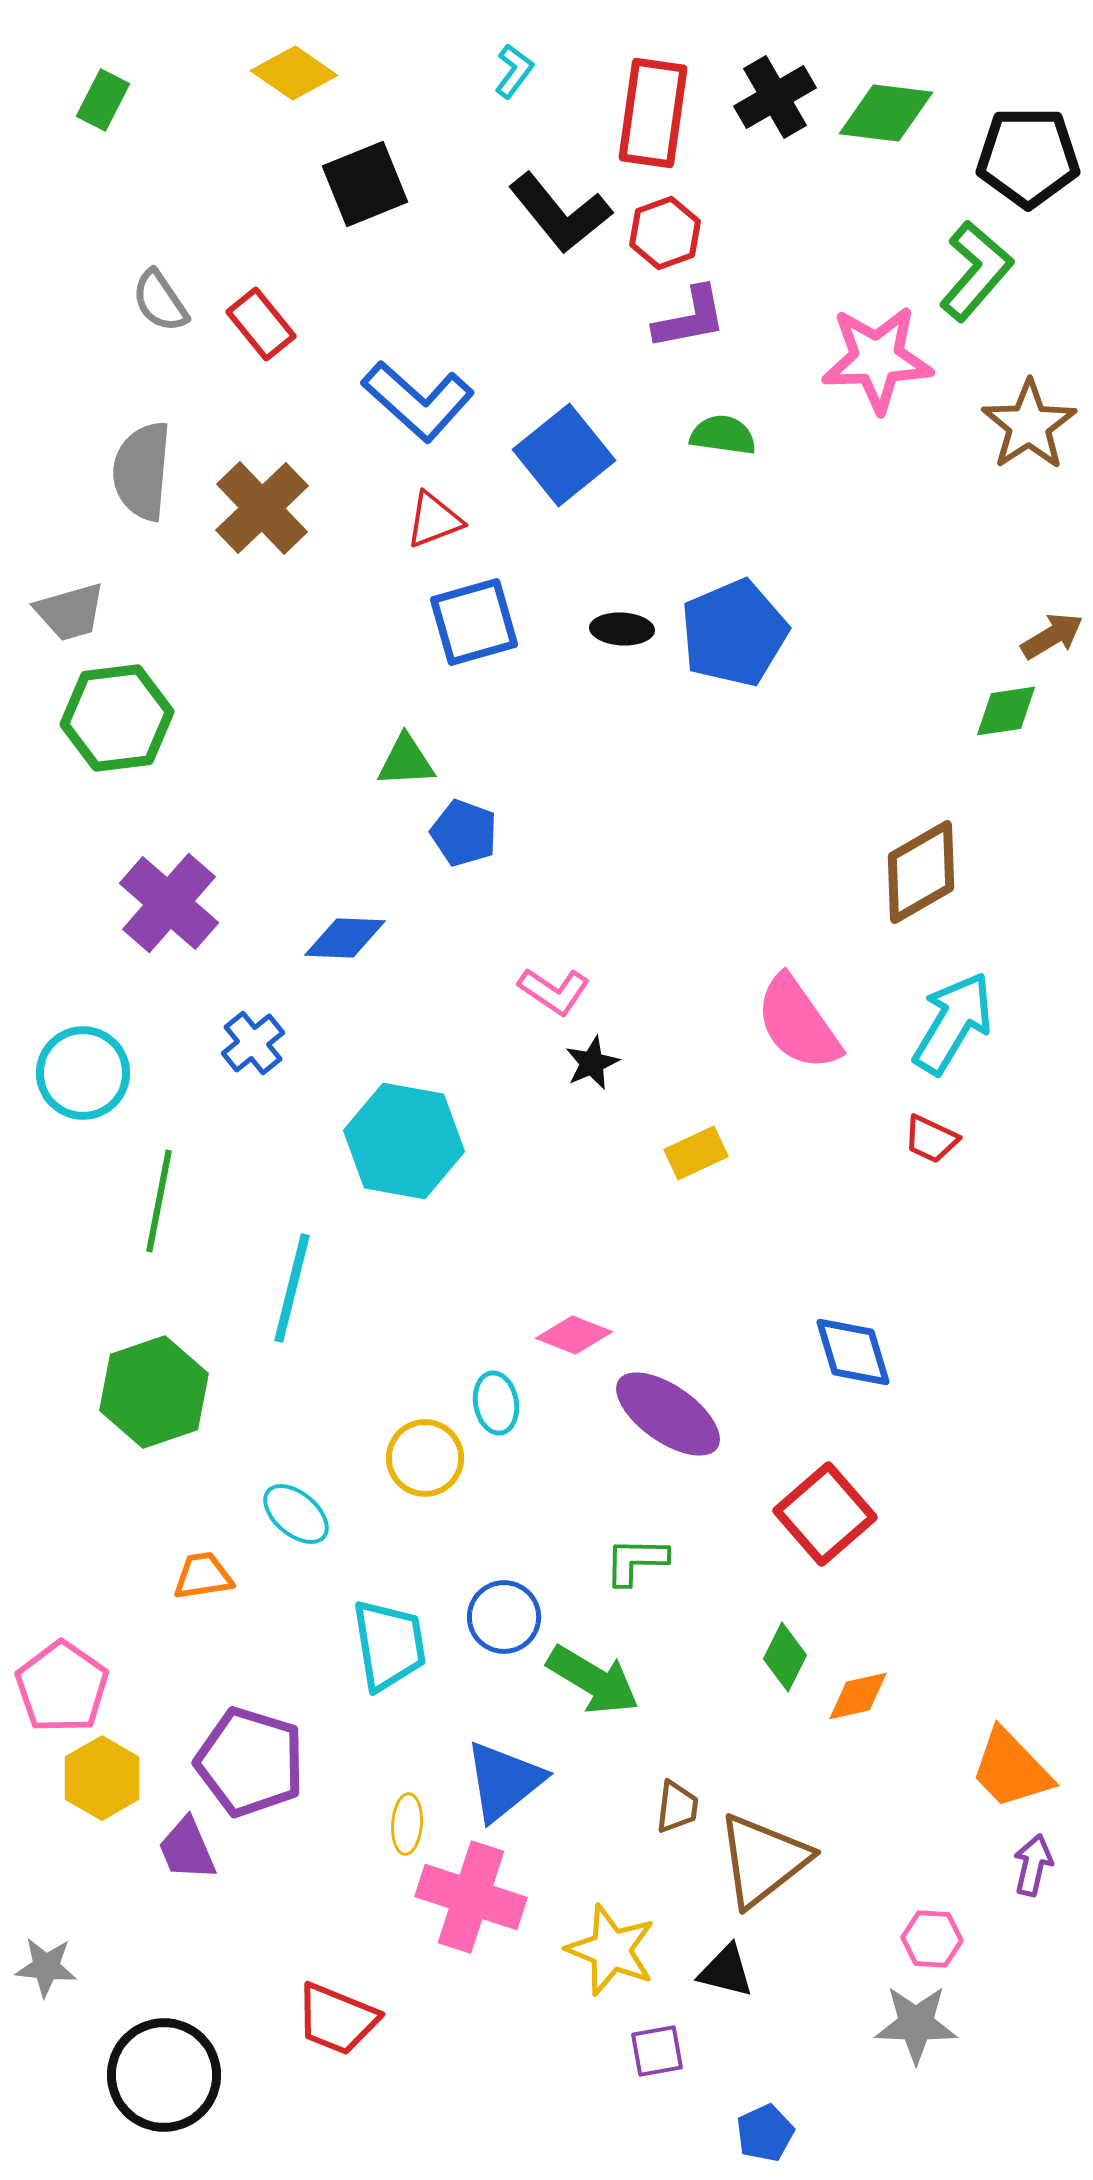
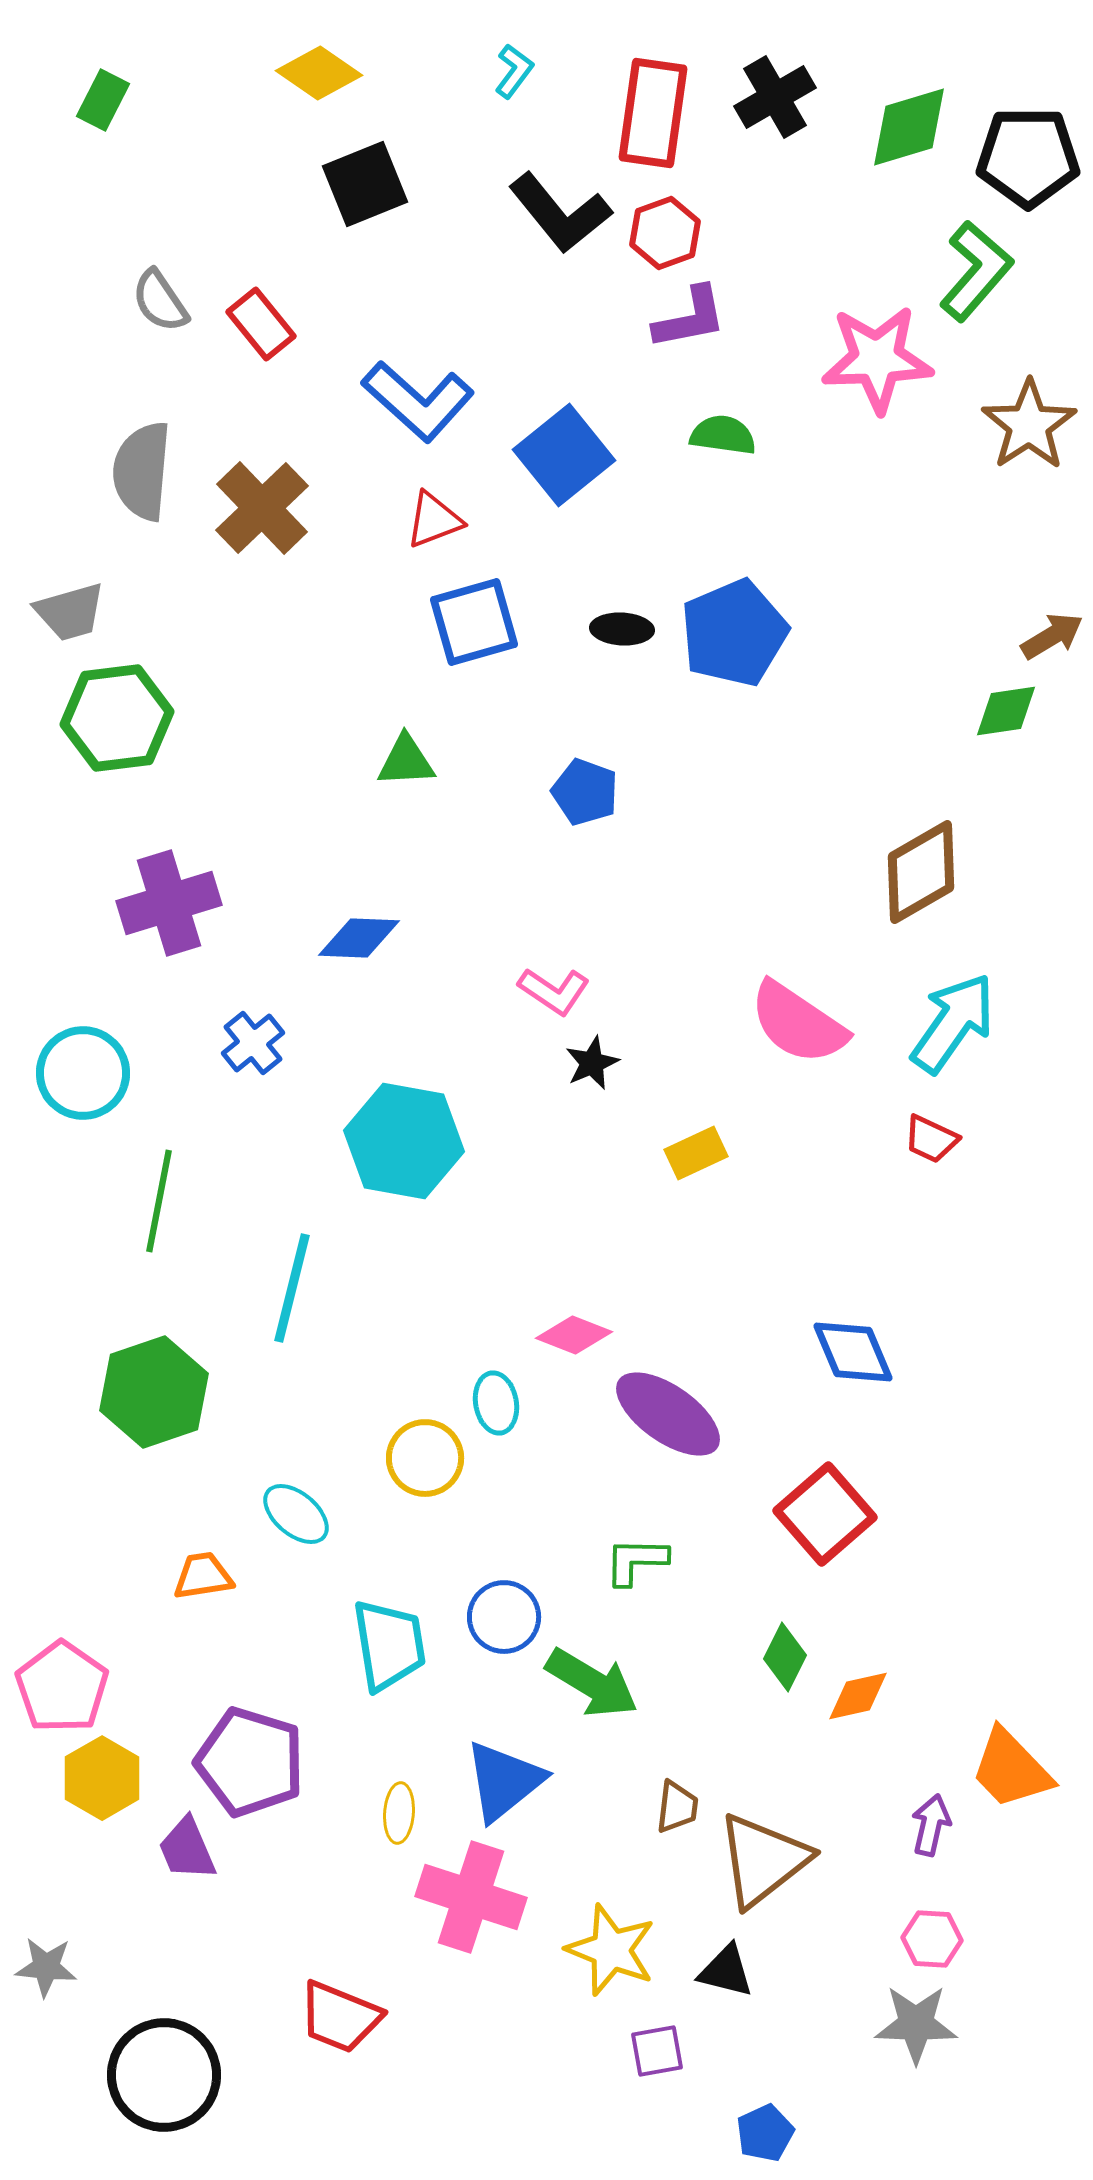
yellow diamond at (294, 73): moved 25 px right
green diamond at (886, 113): moved 23 px right, 14 px down; rotated 24 degrees counterclockwise
blue pentagon at (464, 833): moved 121 px right, 41 px up
purple cross at (169, 903): rotated 32 degrees clockwise
blue diamond at (345, 938): moved 14 px right
pink semicircle at (798, 1023): rotated 21 degrees counterclockwise
cyan arrow at (953, 1023): rotated 4 degrees clockwise
blue diamond at (853, 1352): rotated 6 degrees counterclockwise
green arrow at (593, 1680): moved 1 px left, 3 px down
yellow ellipse at (407, 1824): moved 8 px left, 11 px up
purple arrow at (1033, 1865): moved 102 px left, 40 px up
red trapezoid at (337, 2019): moved 3 px right, 2 px up
